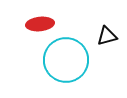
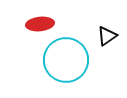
black triangle: rotated 20 degrees counterclockwise
